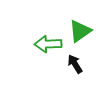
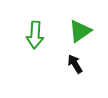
green arrow: moved 13 px left, 9 px up; rotated 84 degrees counterclockwise
